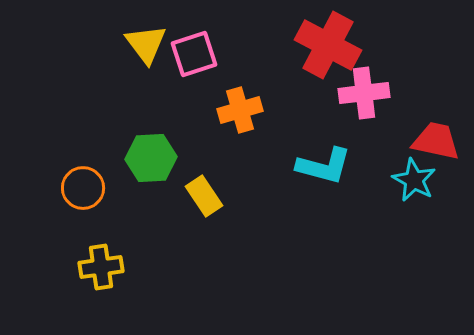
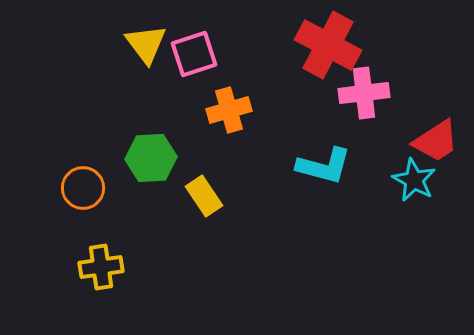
orange cross: moved 11 px left
red trapezoid: rotated 135 degrees clockwise
